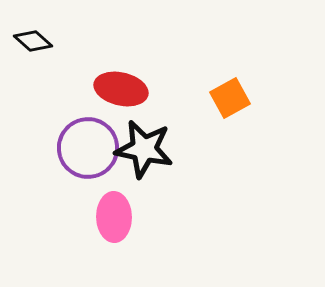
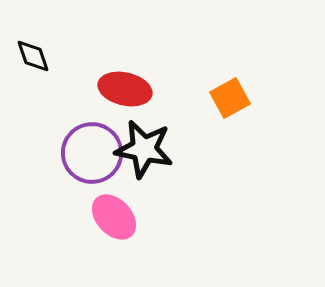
black diamond: moved 15 px down; rotated 30 degrees clockwise
red ellipse: moved 4 px right
purple circle: moved 4 px right, 5 px down
pink ellipse: rotated 42 degrees counterclockwise
